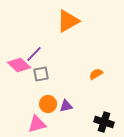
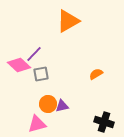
purple triangle: moved 4 px left
